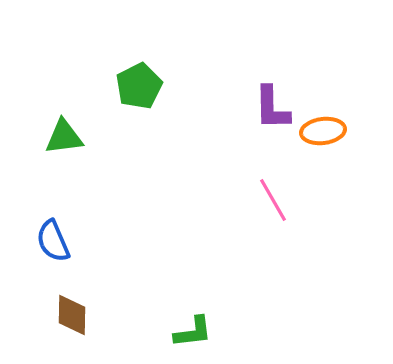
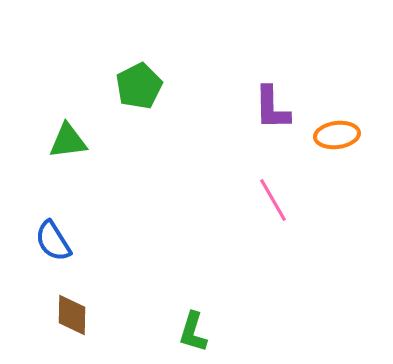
orange ellipse: moved 14 px right, 4 px down
green triangle: moved 4 px right, 4 px down
blue semicircle: rotated 9 degrees counterclockwise
green L-shape: rotated 114 degrees clockwise
